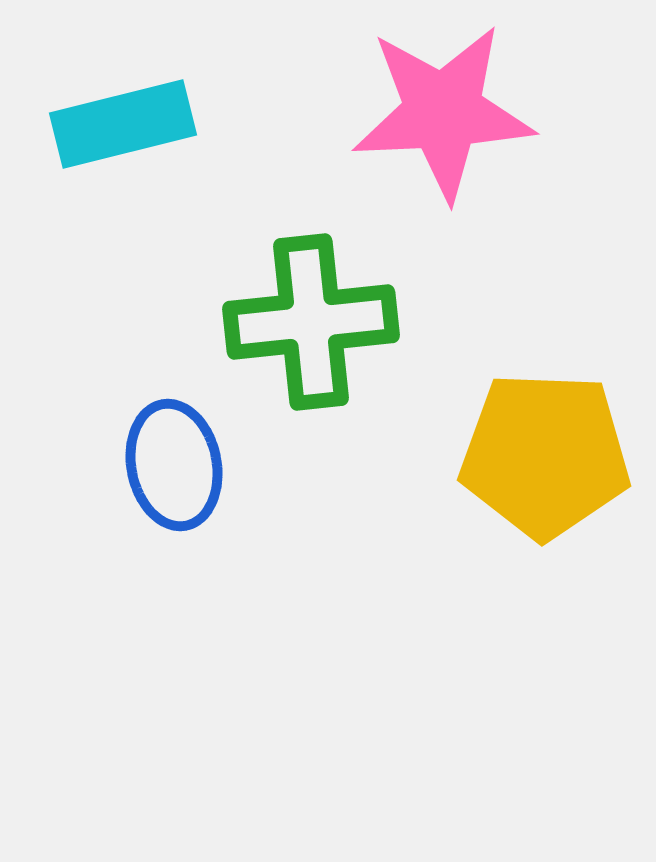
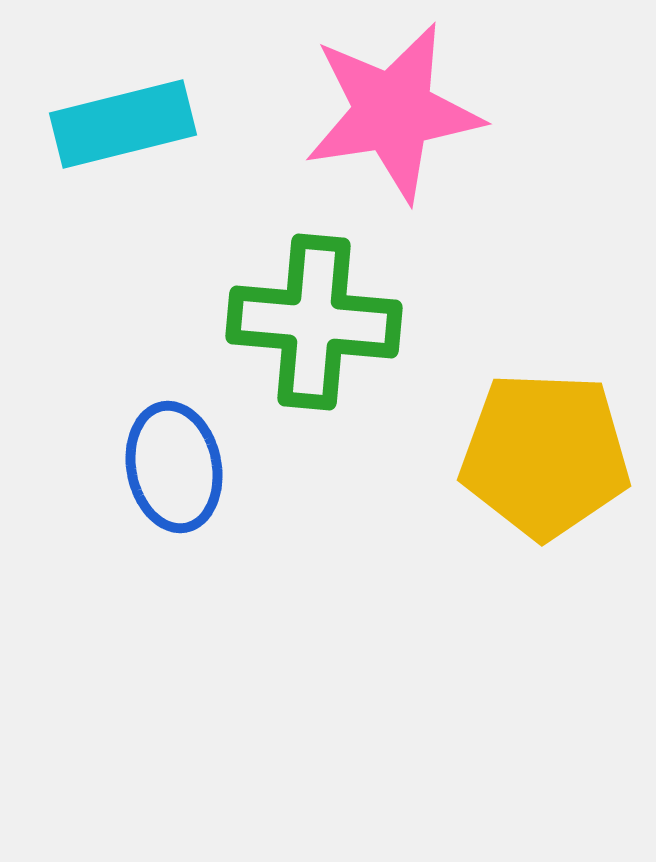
pink star: moved 50 px left; rotated 6 degrees counterclockwise
green cross: moved 3 px right; rotated 11 degrees clockwise
blue ellipse: moved 2 px down
